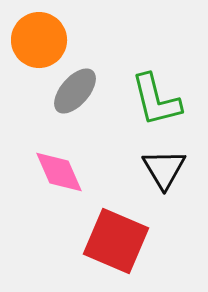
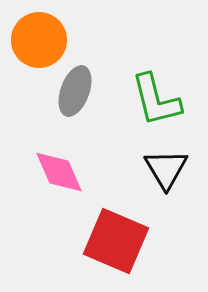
gray ellipse: rotated 21 degrees counterclockwise
black triangle: moved 2 px right
